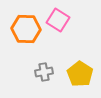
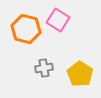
orange hexagon: rotated 12 degrees clockwise
gray cross: moved 4 px up
